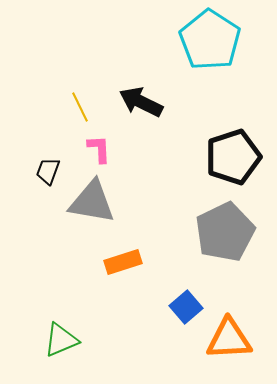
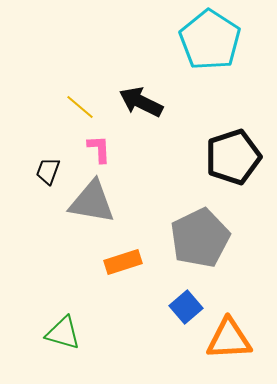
yellow line: rotated 24 degrees counterclockwise
gray pentagon: moved 25 px left, 6 px down
green triangle: moved 2 px right, 7 px up; rotated 39 degrees clockwise
